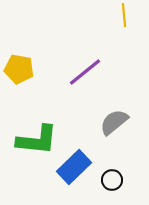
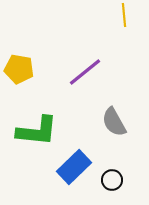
gray semicircle: rotated 80 degrees counterclockwise
green L-shape: moved 9 px up
